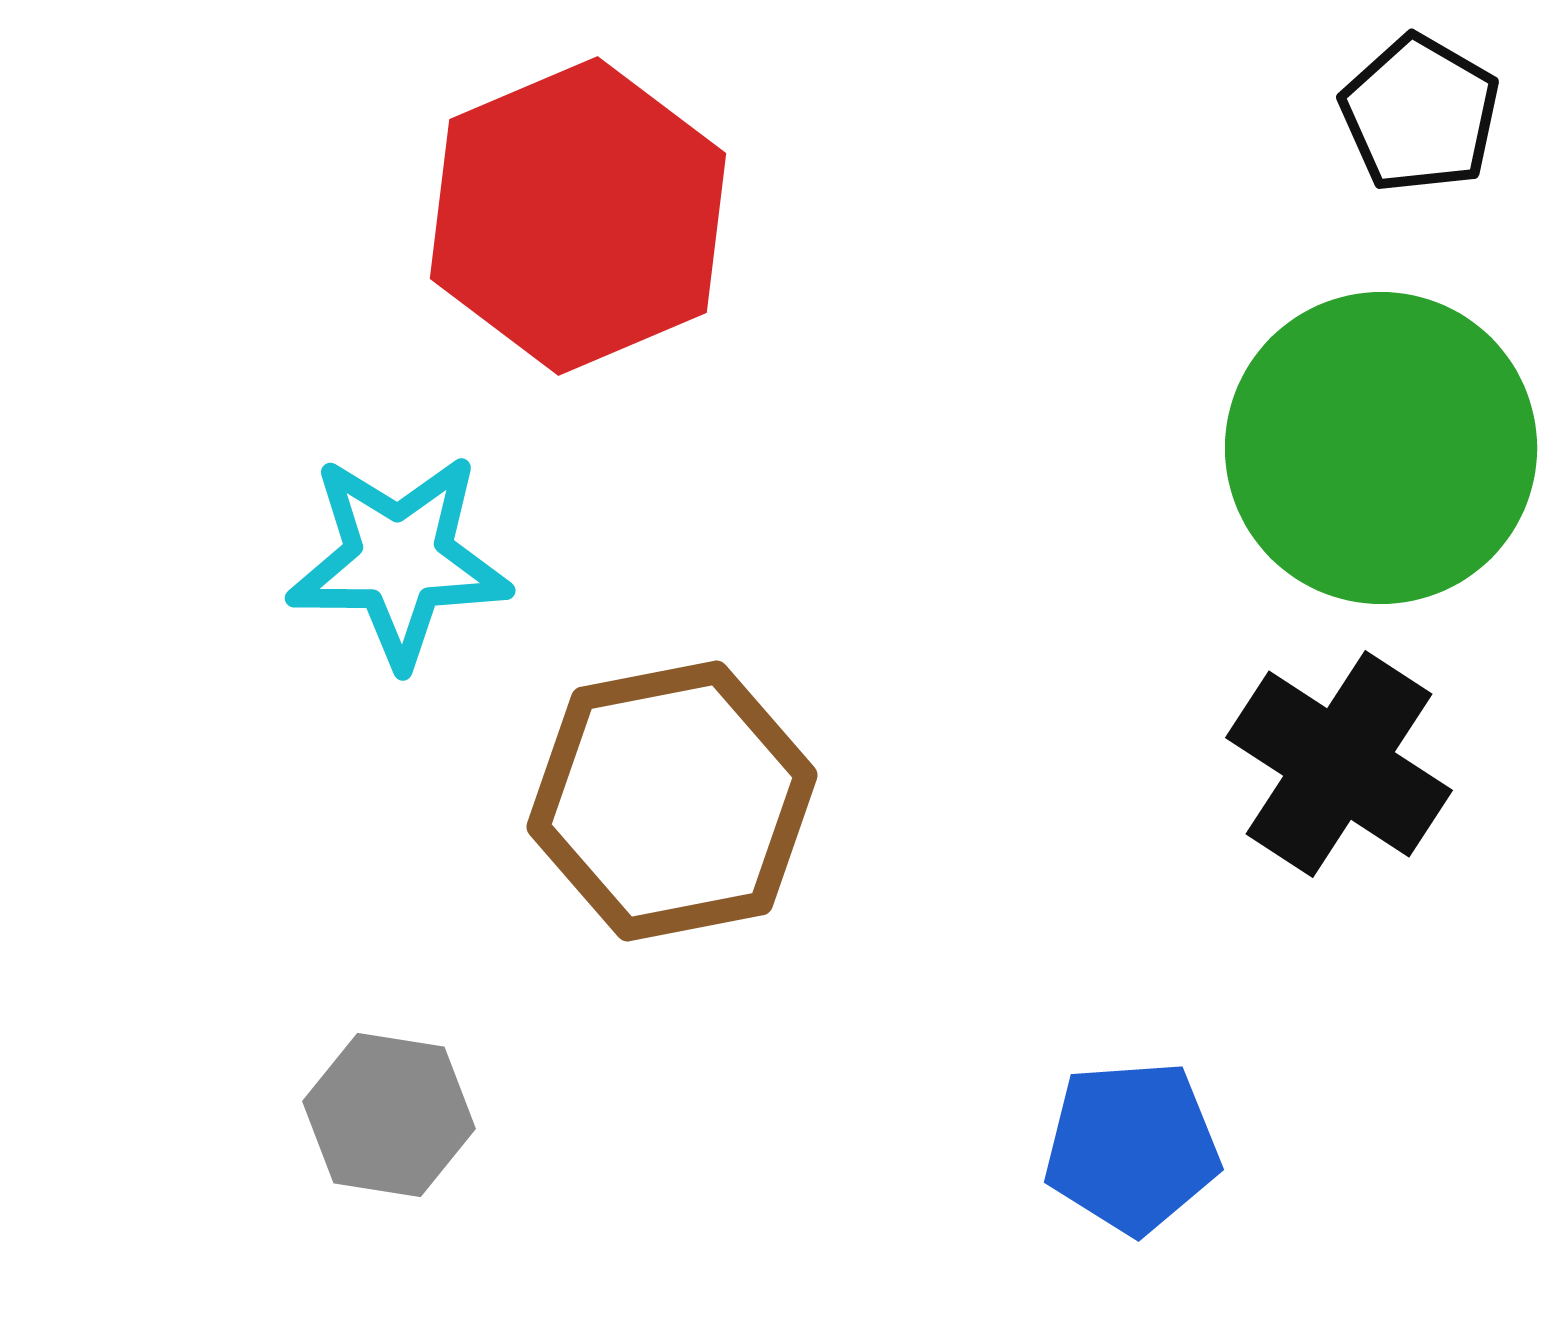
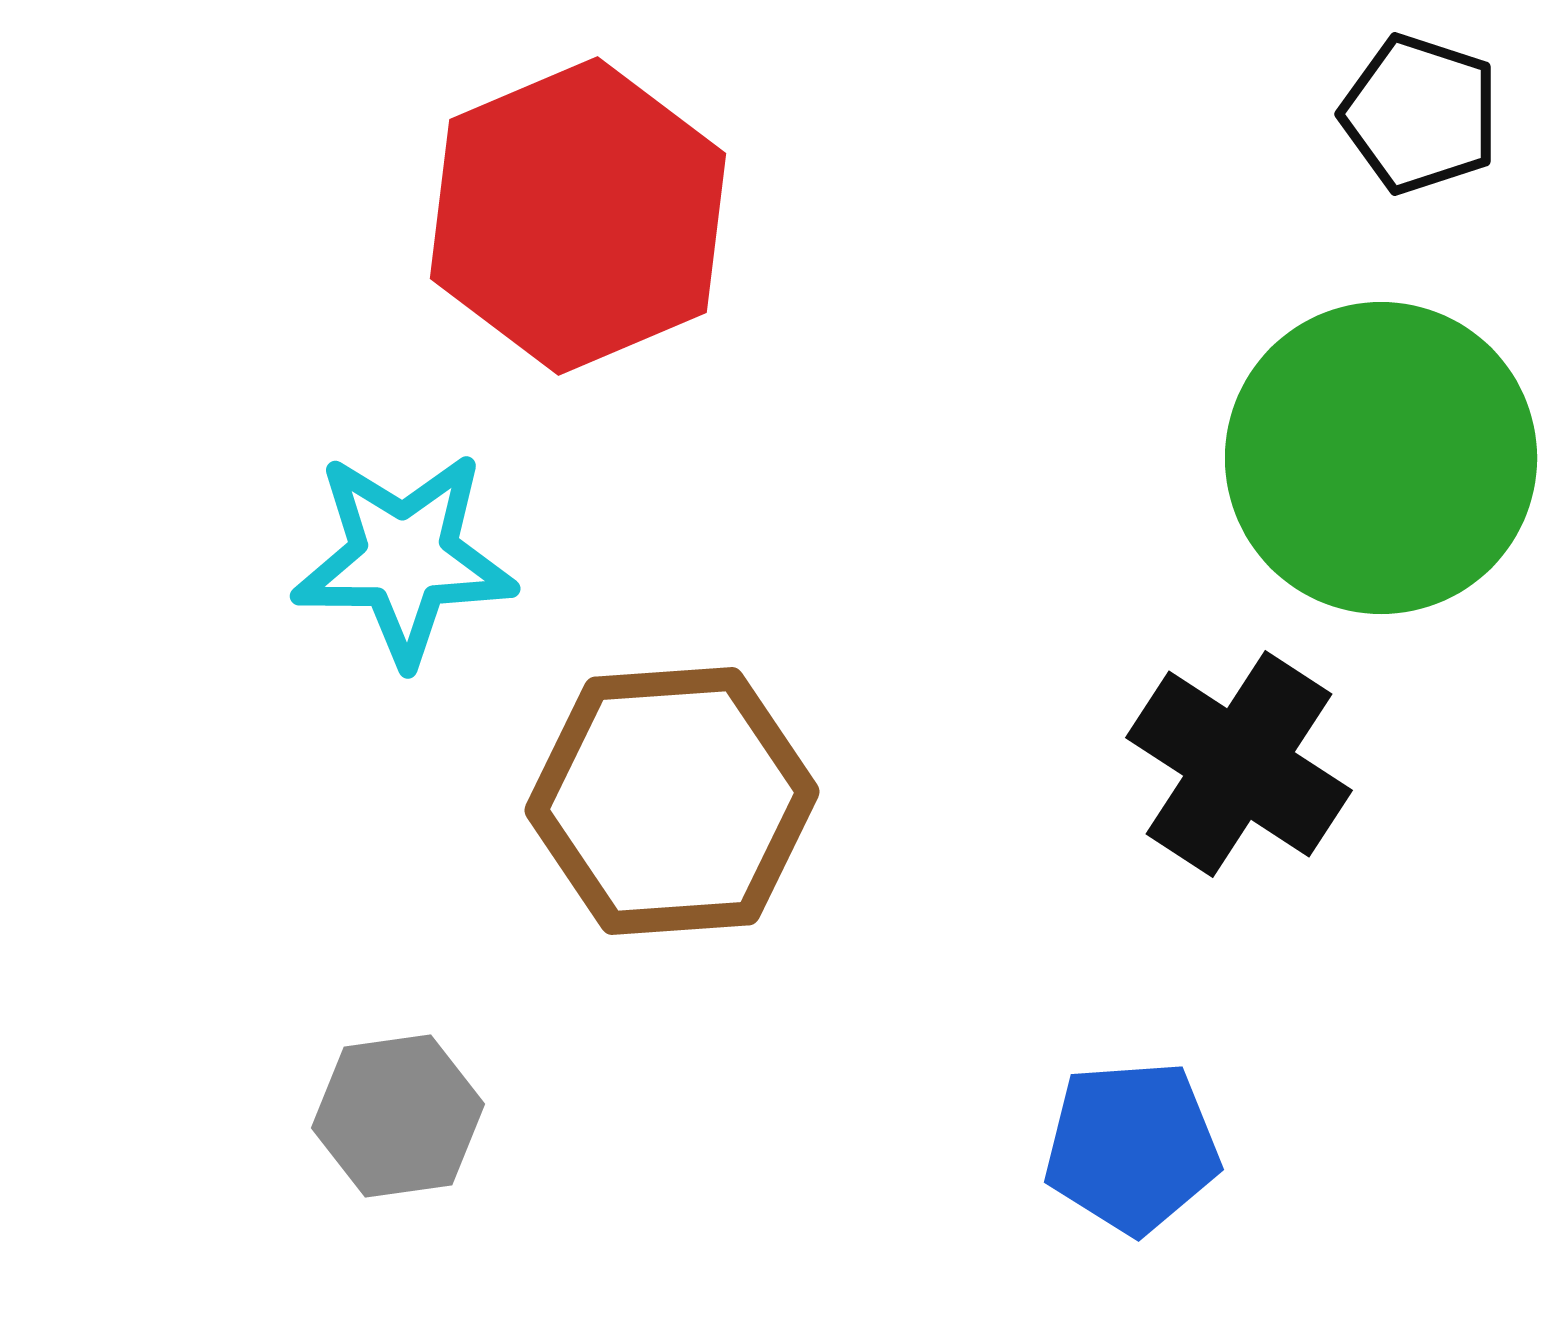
black pentagon: rotated 12 degrees counterclockwise
green circle: moved 10 px down
cyan star: moved 5 px right, 2 px up
black cross: moved 100 px left
brown hexagon: rotated 7 degrees clockwise
gray hexagon: moved 9 px right, 1 px down; rotated 17 degrees counterclockwise
